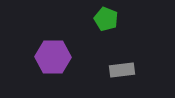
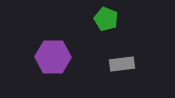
gray rectangle: moved 6 px up
